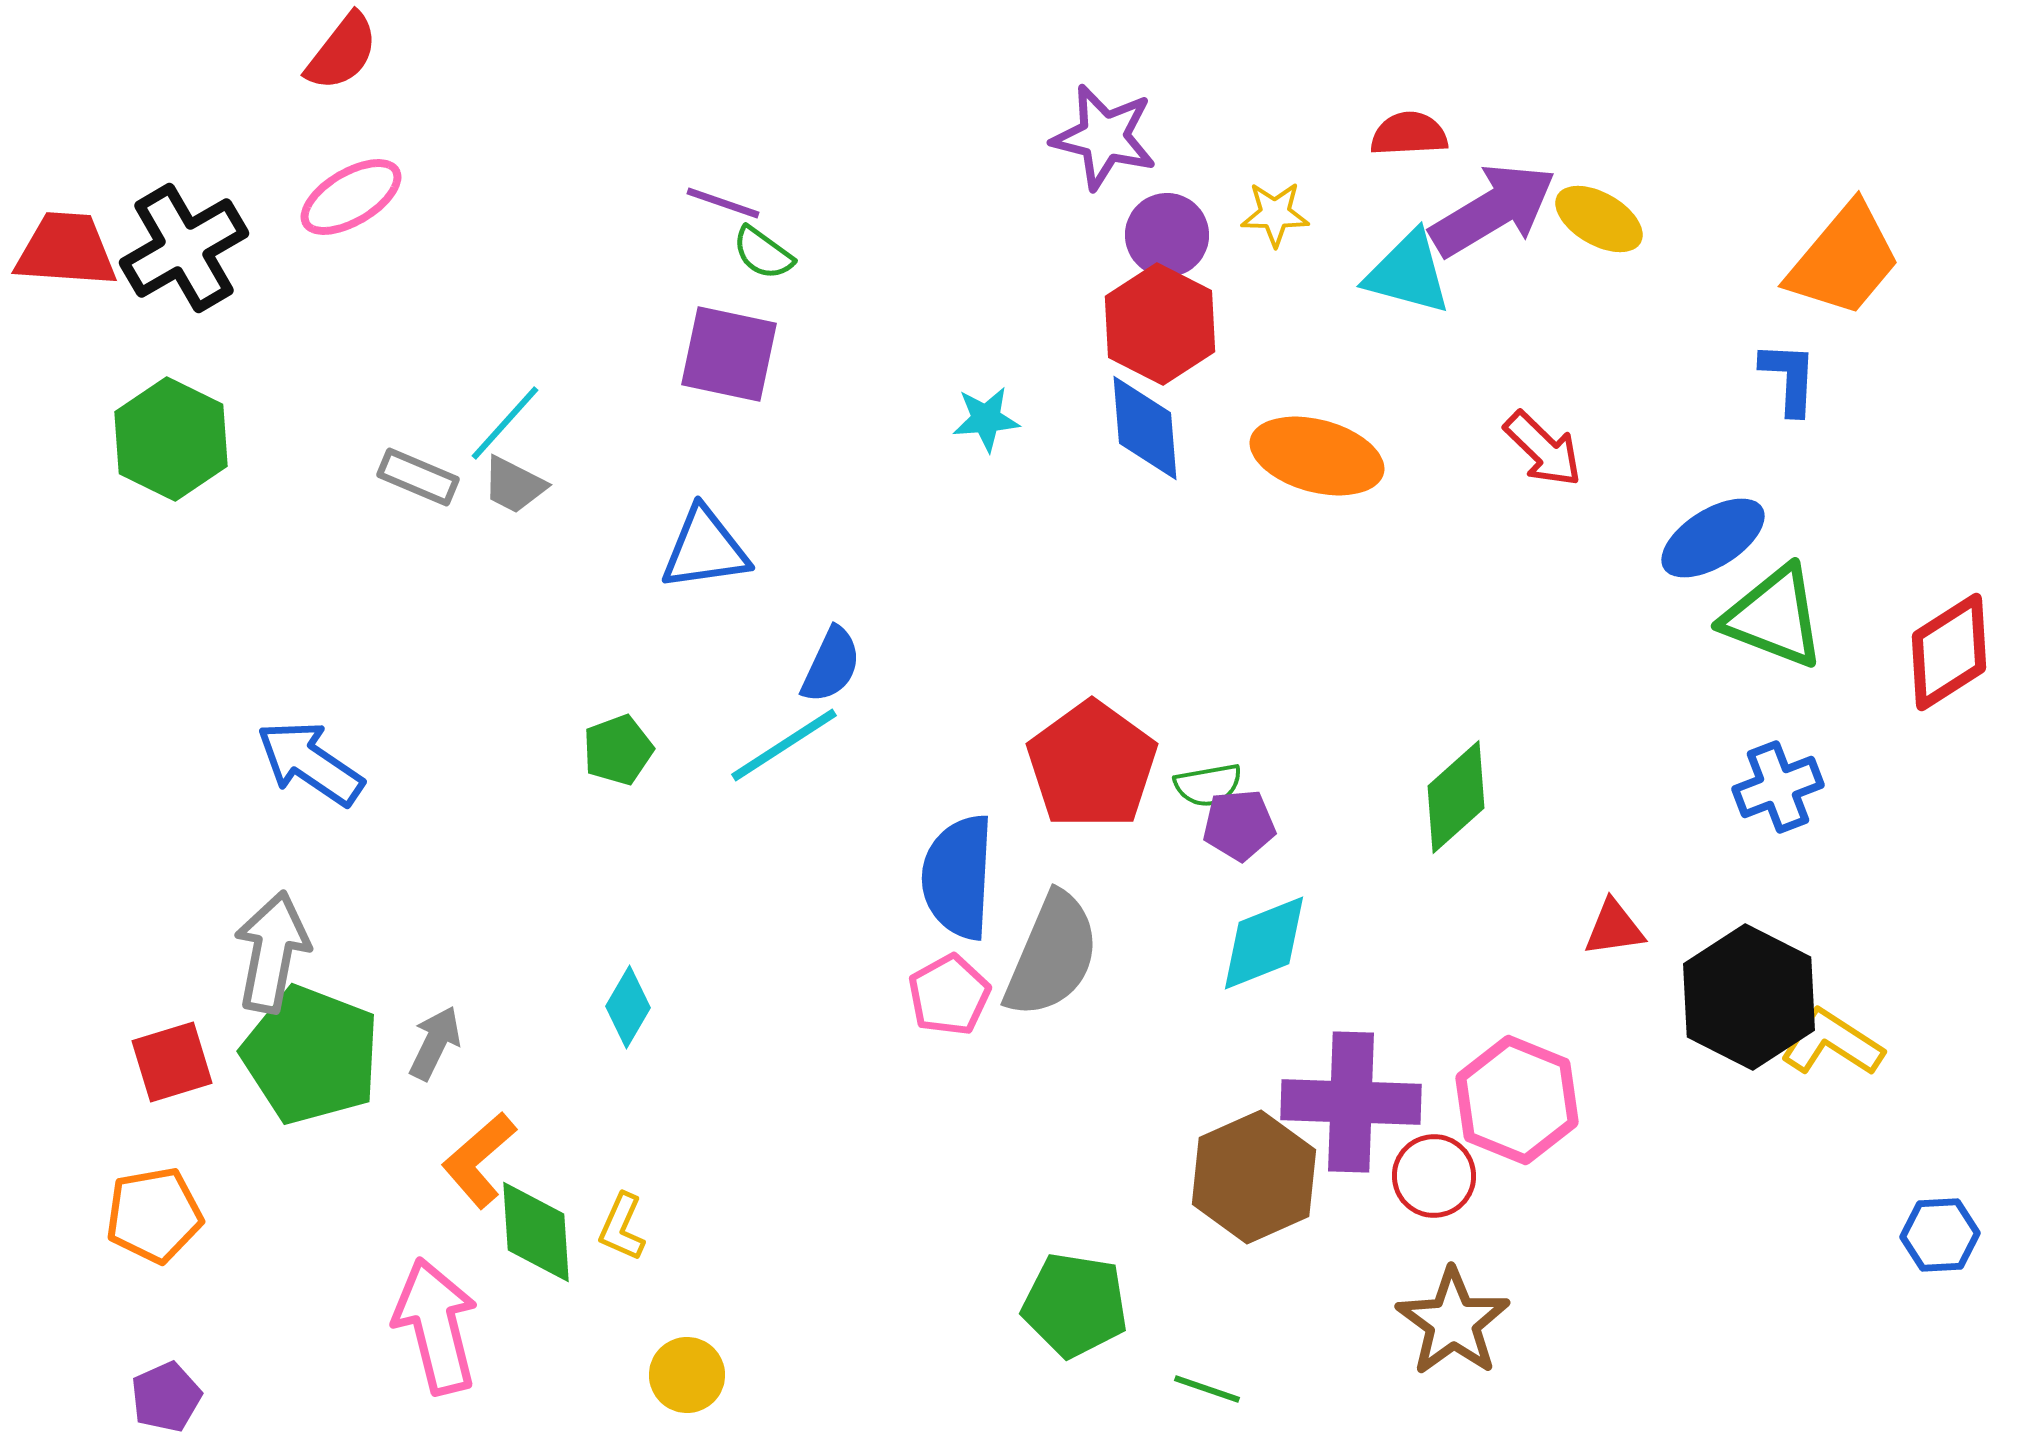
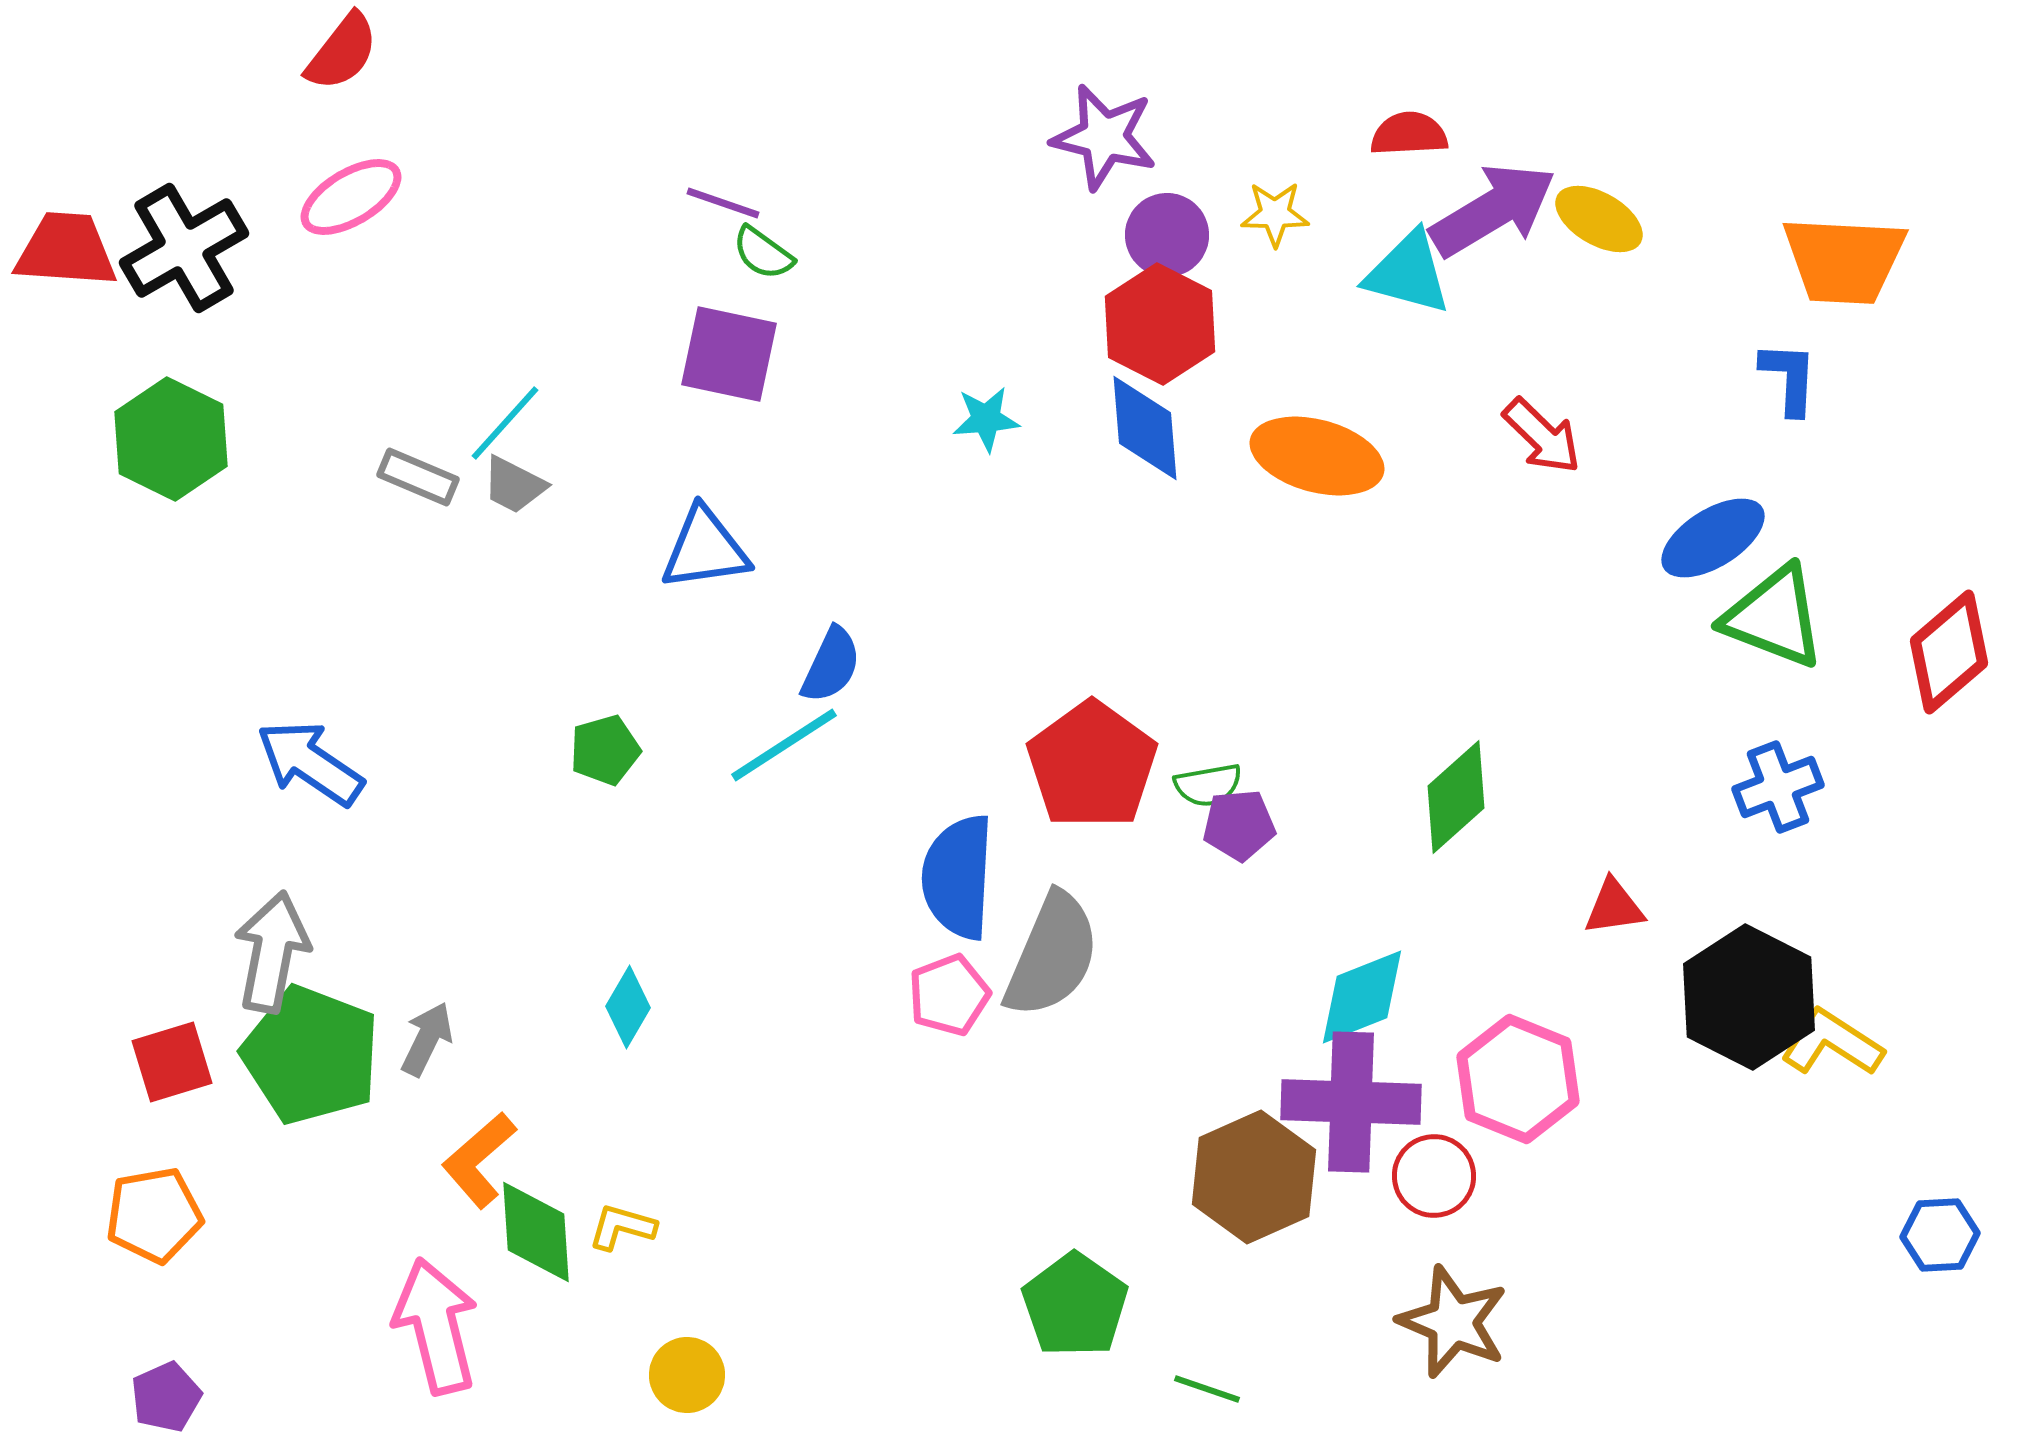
orange trapezoid at (1844, 260): rotated 53 degrees clockwise
red arrow at (1543, 449): moved 1 px left, 13 px up
red diamond at (1949, 652): rotated 8 degrees counterclockwise
green pentagon at (618, 750): moved 13 px left; rotated 4 degrees clockwise
red triangle at (1614, 928): moved 21 px up
cyan diamond at (1264, 943): moved 98 px right, 54 px down
pink pentagon at (949, 995): rotated 8 degrees clockwise
gray arrow at (435, 1043): moved 8 px left, 4 px up
pink hexagon at (1517, 1100): moved 1 px right, 21 px up
yellow L-shape at (622, 1227): rotated 82 degrees clockwise
green pentagon at (1075, 1305): rotated 26 degrees clockwise
brown star at (1453, 1322): rotated 13 degrees counterclockwise
